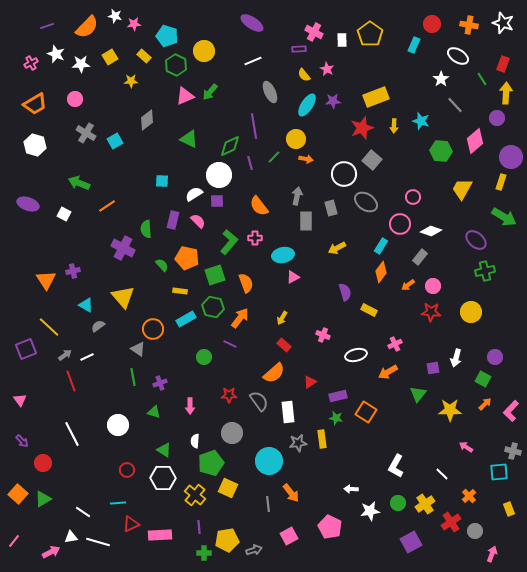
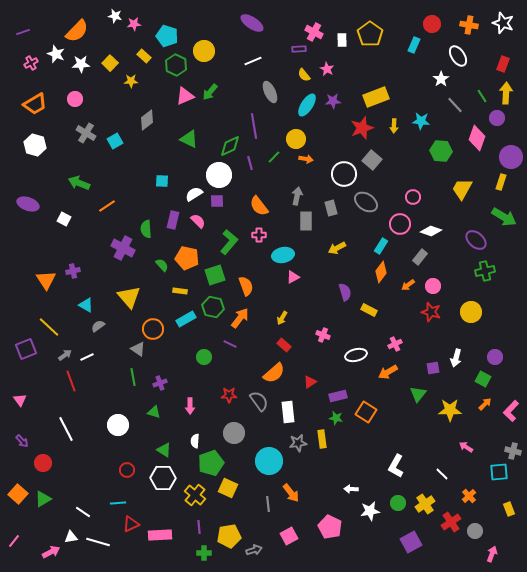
purple line at (47, 26): moved 24 px left, 6 px down
orange semicircle at (87, 27): moved 10 px left, 4 px down
white ellipse at (458, 56): rotated 25 degrees clockwise
yellow square at (110, 57): moved 6 px down; rotated 14 degrees counterclockwise
green line at (482, 79): moved 17 px down
cyan star at (421, 121): rotated 12 degrees counterclockwise
pink diamond at (475, 141): moved 2 px right, 3 px up; rotated 30 degrees counterclockwise
white square at (64, 214): moved 5 px down
pink cross at (255, 238): moved 4 px right, 3 px up
orange semicircle at (246, 283): moved 3 px down
yellow triangle at (123, 297): moved 6 px right
red star at (431, 312): rotated 12 degrees clockwise
gray circle at (232, 433): moved 2 px right
white line at (72, 434): moved 6 px left, 5 px up
yellow pentagon at (227, 540): moved 2 px right, 4 px up
